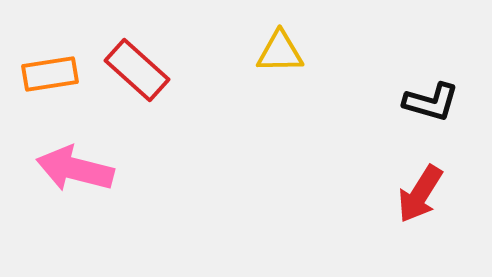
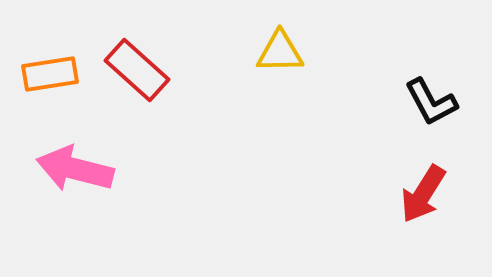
black L-shape: rotated 46 degrees clockwise
red arrow: moved 3 px right
